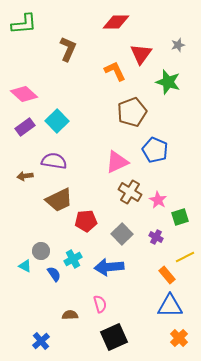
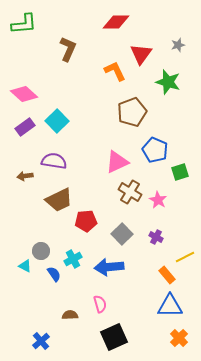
green square: moved 45 px up
